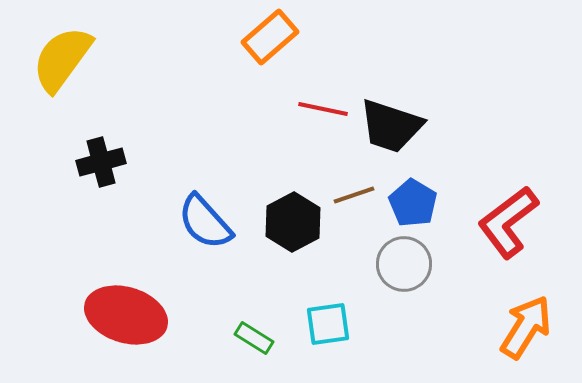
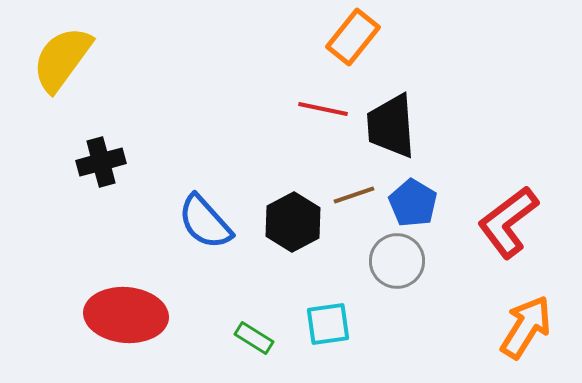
orange rectangle: moved 83 px right; rotated 10 degrees counterclockwise
black trapezoid: rotated 68 degrees clockwise
gray circle: moved 7 px left, 3 px up
red ellipse: rotated 12 degrees counterclockwise
